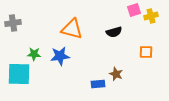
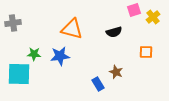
yellow cross: moved 2 px right, 1 px down; rotated 24 degrees counterclockwise
brown star: moved 2 px up
blue rectangle: rotated 64 degrees clockwise
